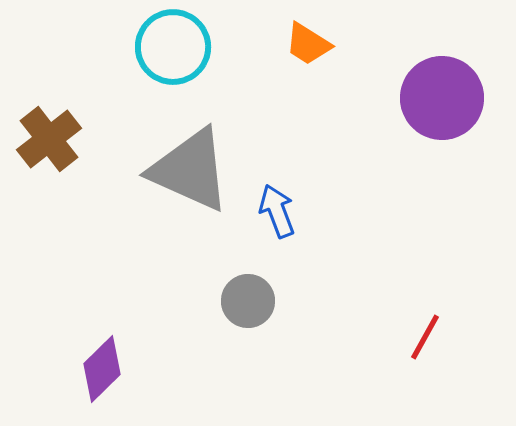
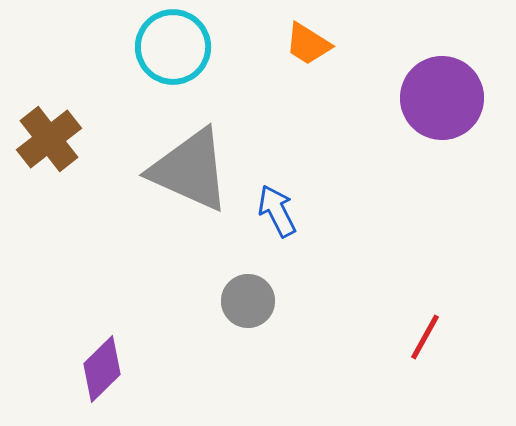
blue arrow: rotated 6 degrees counterclockwise
